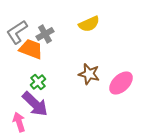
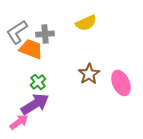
yellow semicircle: moved 3 px left, 1 px up
gray cross: rotated 24 degrees clockwise
brown star: rotated 25 degrees clockwise
pink ellipse: rotated 70 degrees counterclockwise
purple arrow: rotated 76 degrees counterclockwise
pink arrow: rotated 72 degrees clockwise
